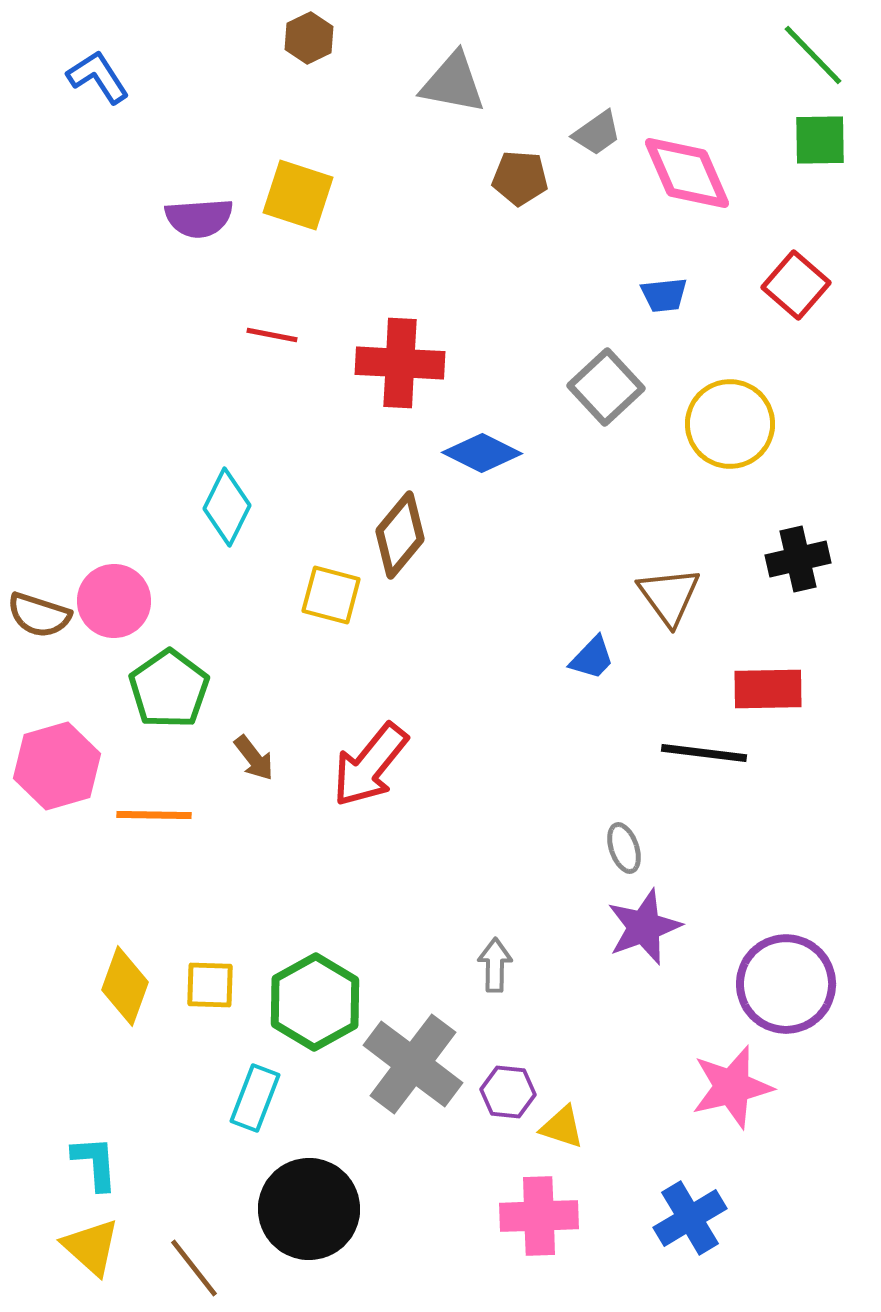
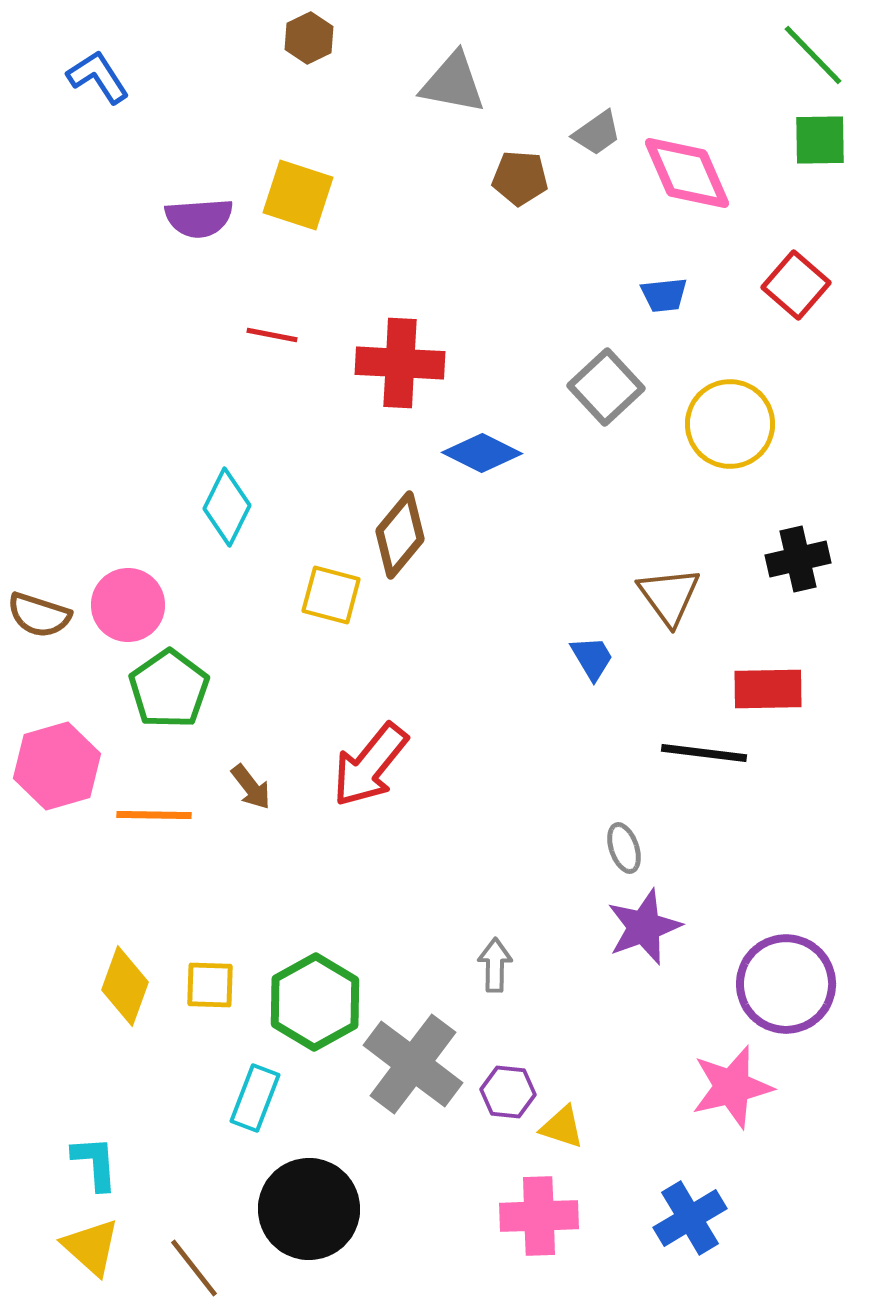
pink circle at (114, 601): moved 14 px right, 4 px down
blue trapezoid at (592, 658): rotated 75 degrees counterclockwise
brown arrow at (254, 758): moved 3 px left, 29 px down
